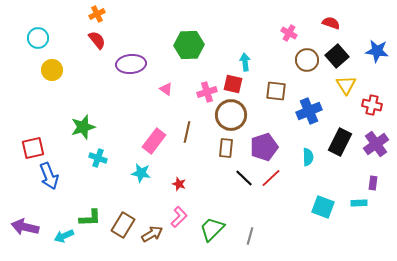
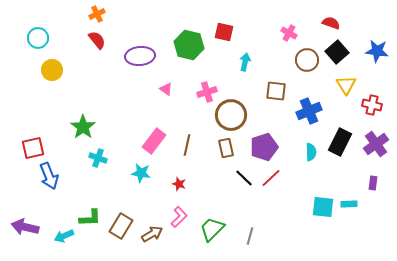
green hexagon at (189, 45): rotated 16 degrees clockwise
black square at (337, 56): moved 4 px up
cyan arrow at (245, 62): rotated 18 degrees clockwise
purple ellipse at (131, 64): moved 9 px right, 8 px up
red square at (233, 84): moved 9 px left, 52 px up
green star at (83, 127): rotated 20 degrees counterclockwise
brown line at (187, 132): moved 13 px down
brown rectangle at (226, 148): rotated 18 degrees counterclockwise
cyan semicircle at (308, 157): moved 3 px right, 5 px up
cyan rectangle at (359, 203): moved 10 px left, 1 px down
cyan square at (323, 207): rotated 15 degrees counterclockwise
brown rectangle at (123, 225): moved 2 px left, 1 px down
